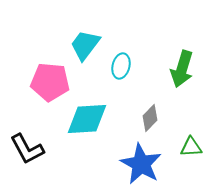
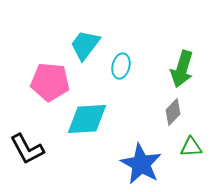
gray diamond: moved 23 px right, 6 px up
